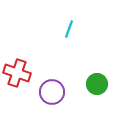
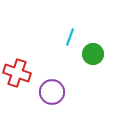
cyan line: moved 1 px right, 8 px down
green circle: moved 4 px left, 30 px up
